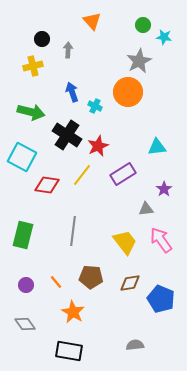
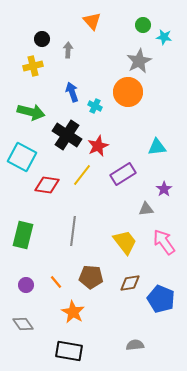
pink arrow: moved 3 px right, 2 px down
gray diamond: moved 2 px left
